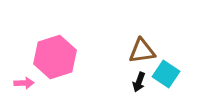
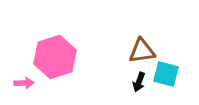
cyan square: rotated 20 degrees counterclockwise
